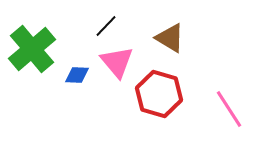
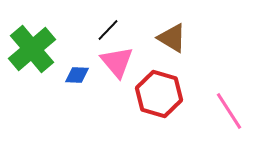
black line: moved 2 px right, 4 px down
brown triangle: moved 2 px right
pink line: moved 2 px down
